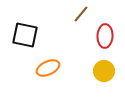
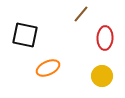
red ellipse: moved 2 px down
yellow circle: moved 2 px left, 5 px down
